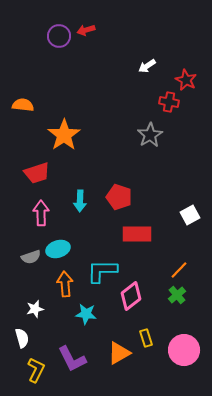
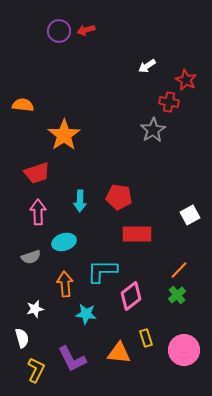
purple circle: moved 5 px up
gray star: moved 3 px right, 5 px up
red pentagon: rotated 10 degrees counterclockwise
pink arrow: moved 3 px left, 1 px up
cyan ellipse: moved 6 px right, 7 px up
orange triangle: rotated 35 degrees clockwise
